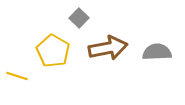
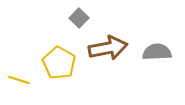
yellow pentagon: moved 6 px right, 12 px down
yellow line: moved 2 px right, 4 px down
